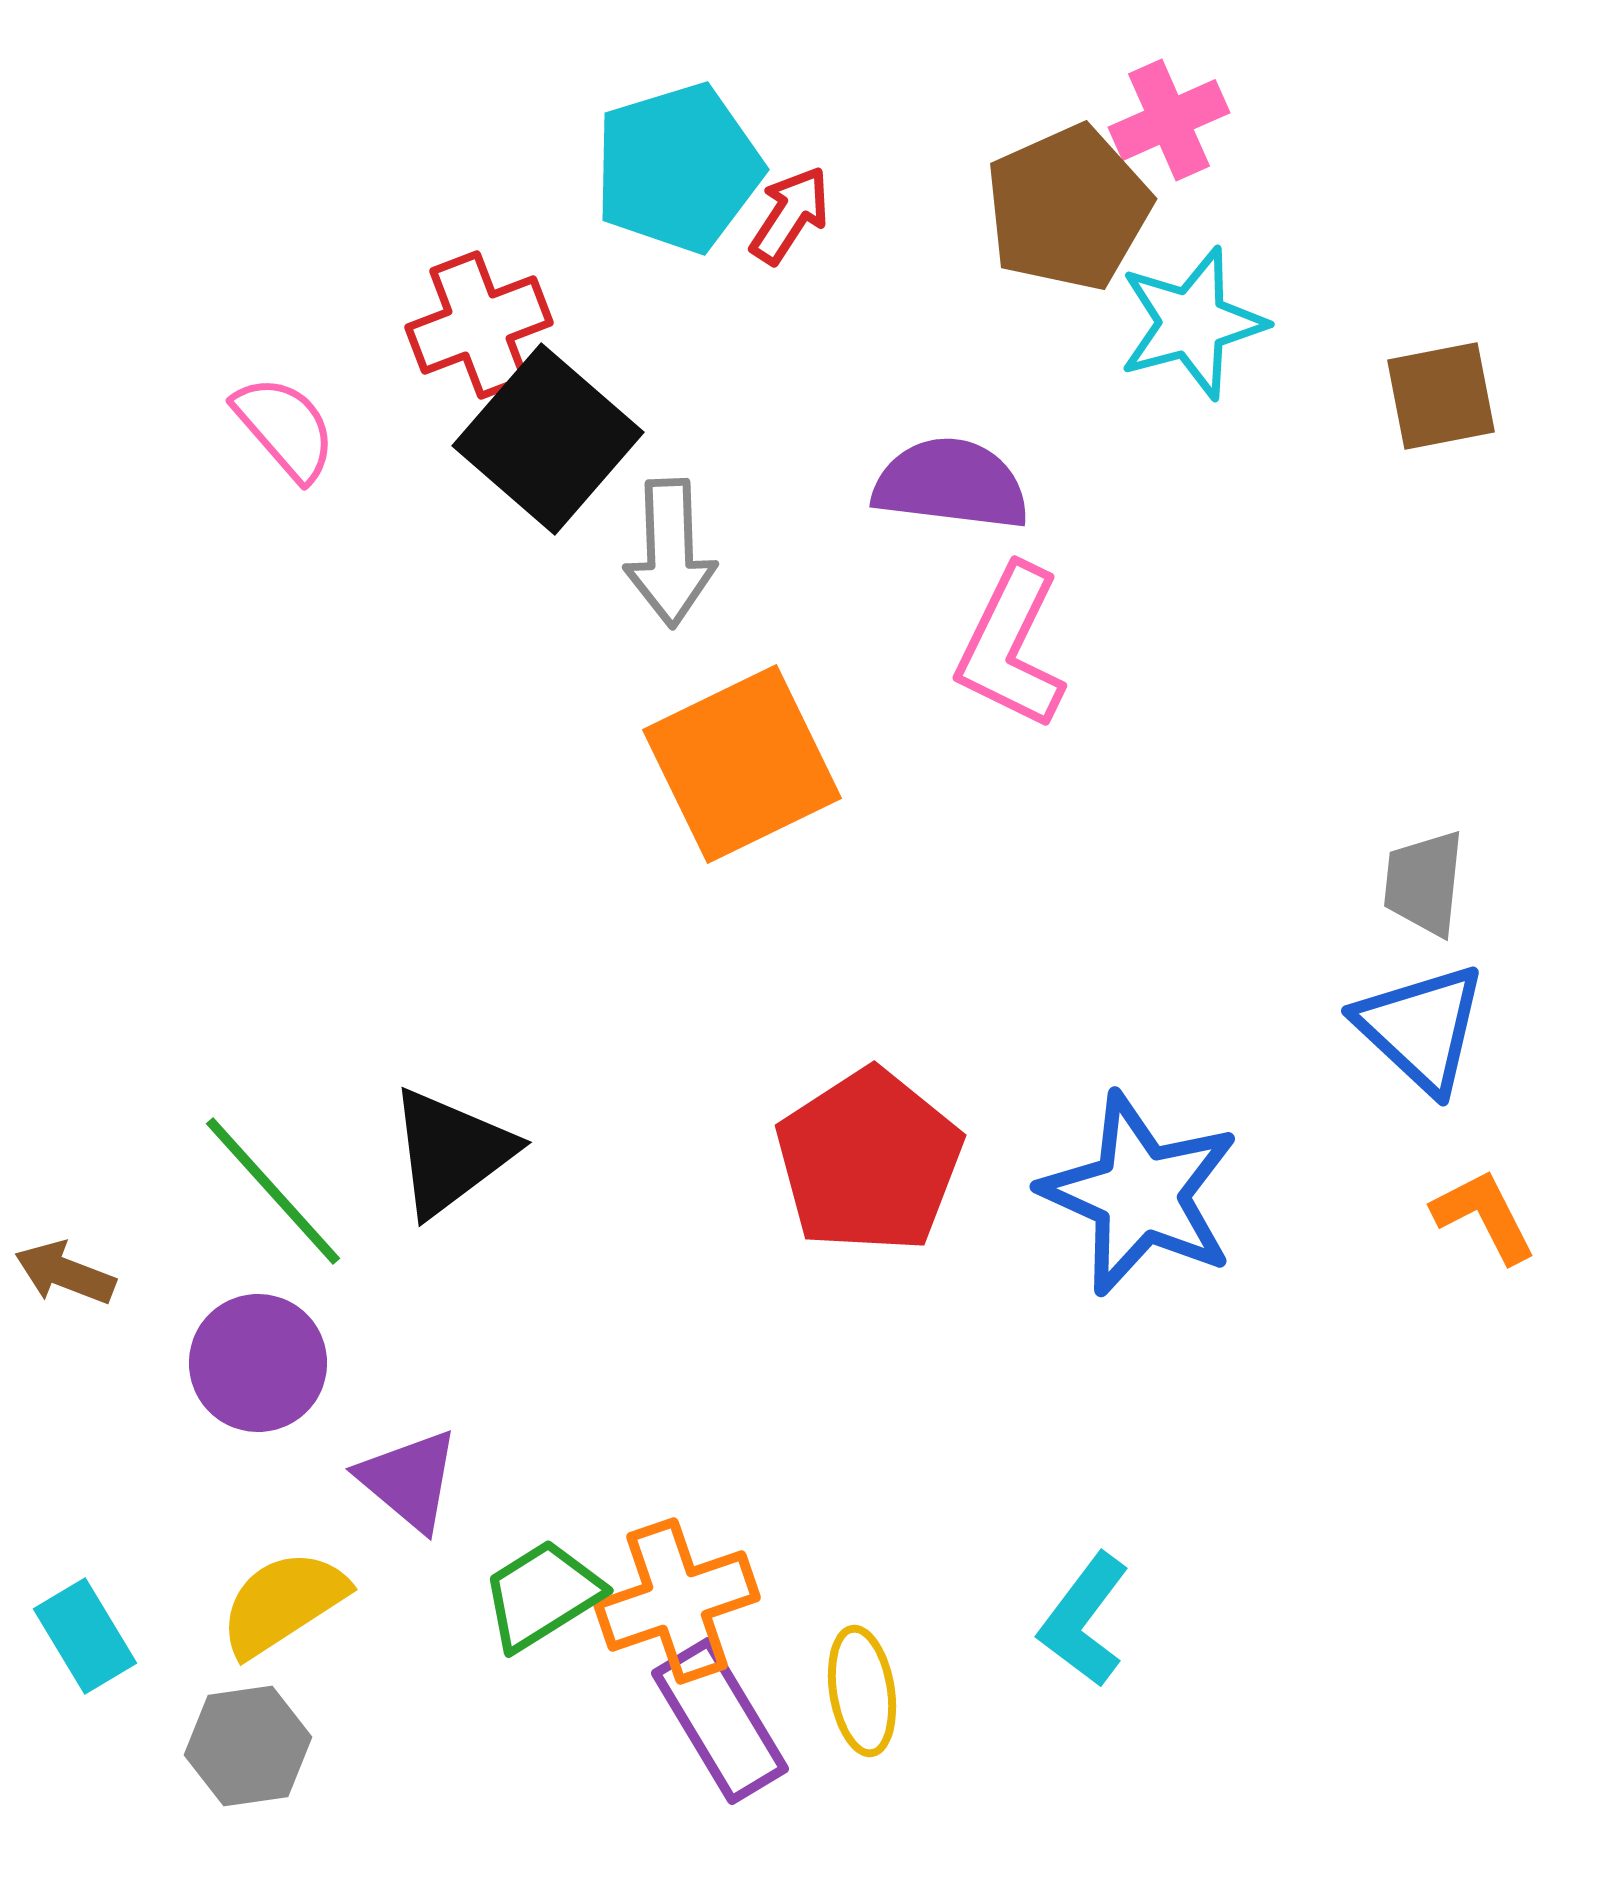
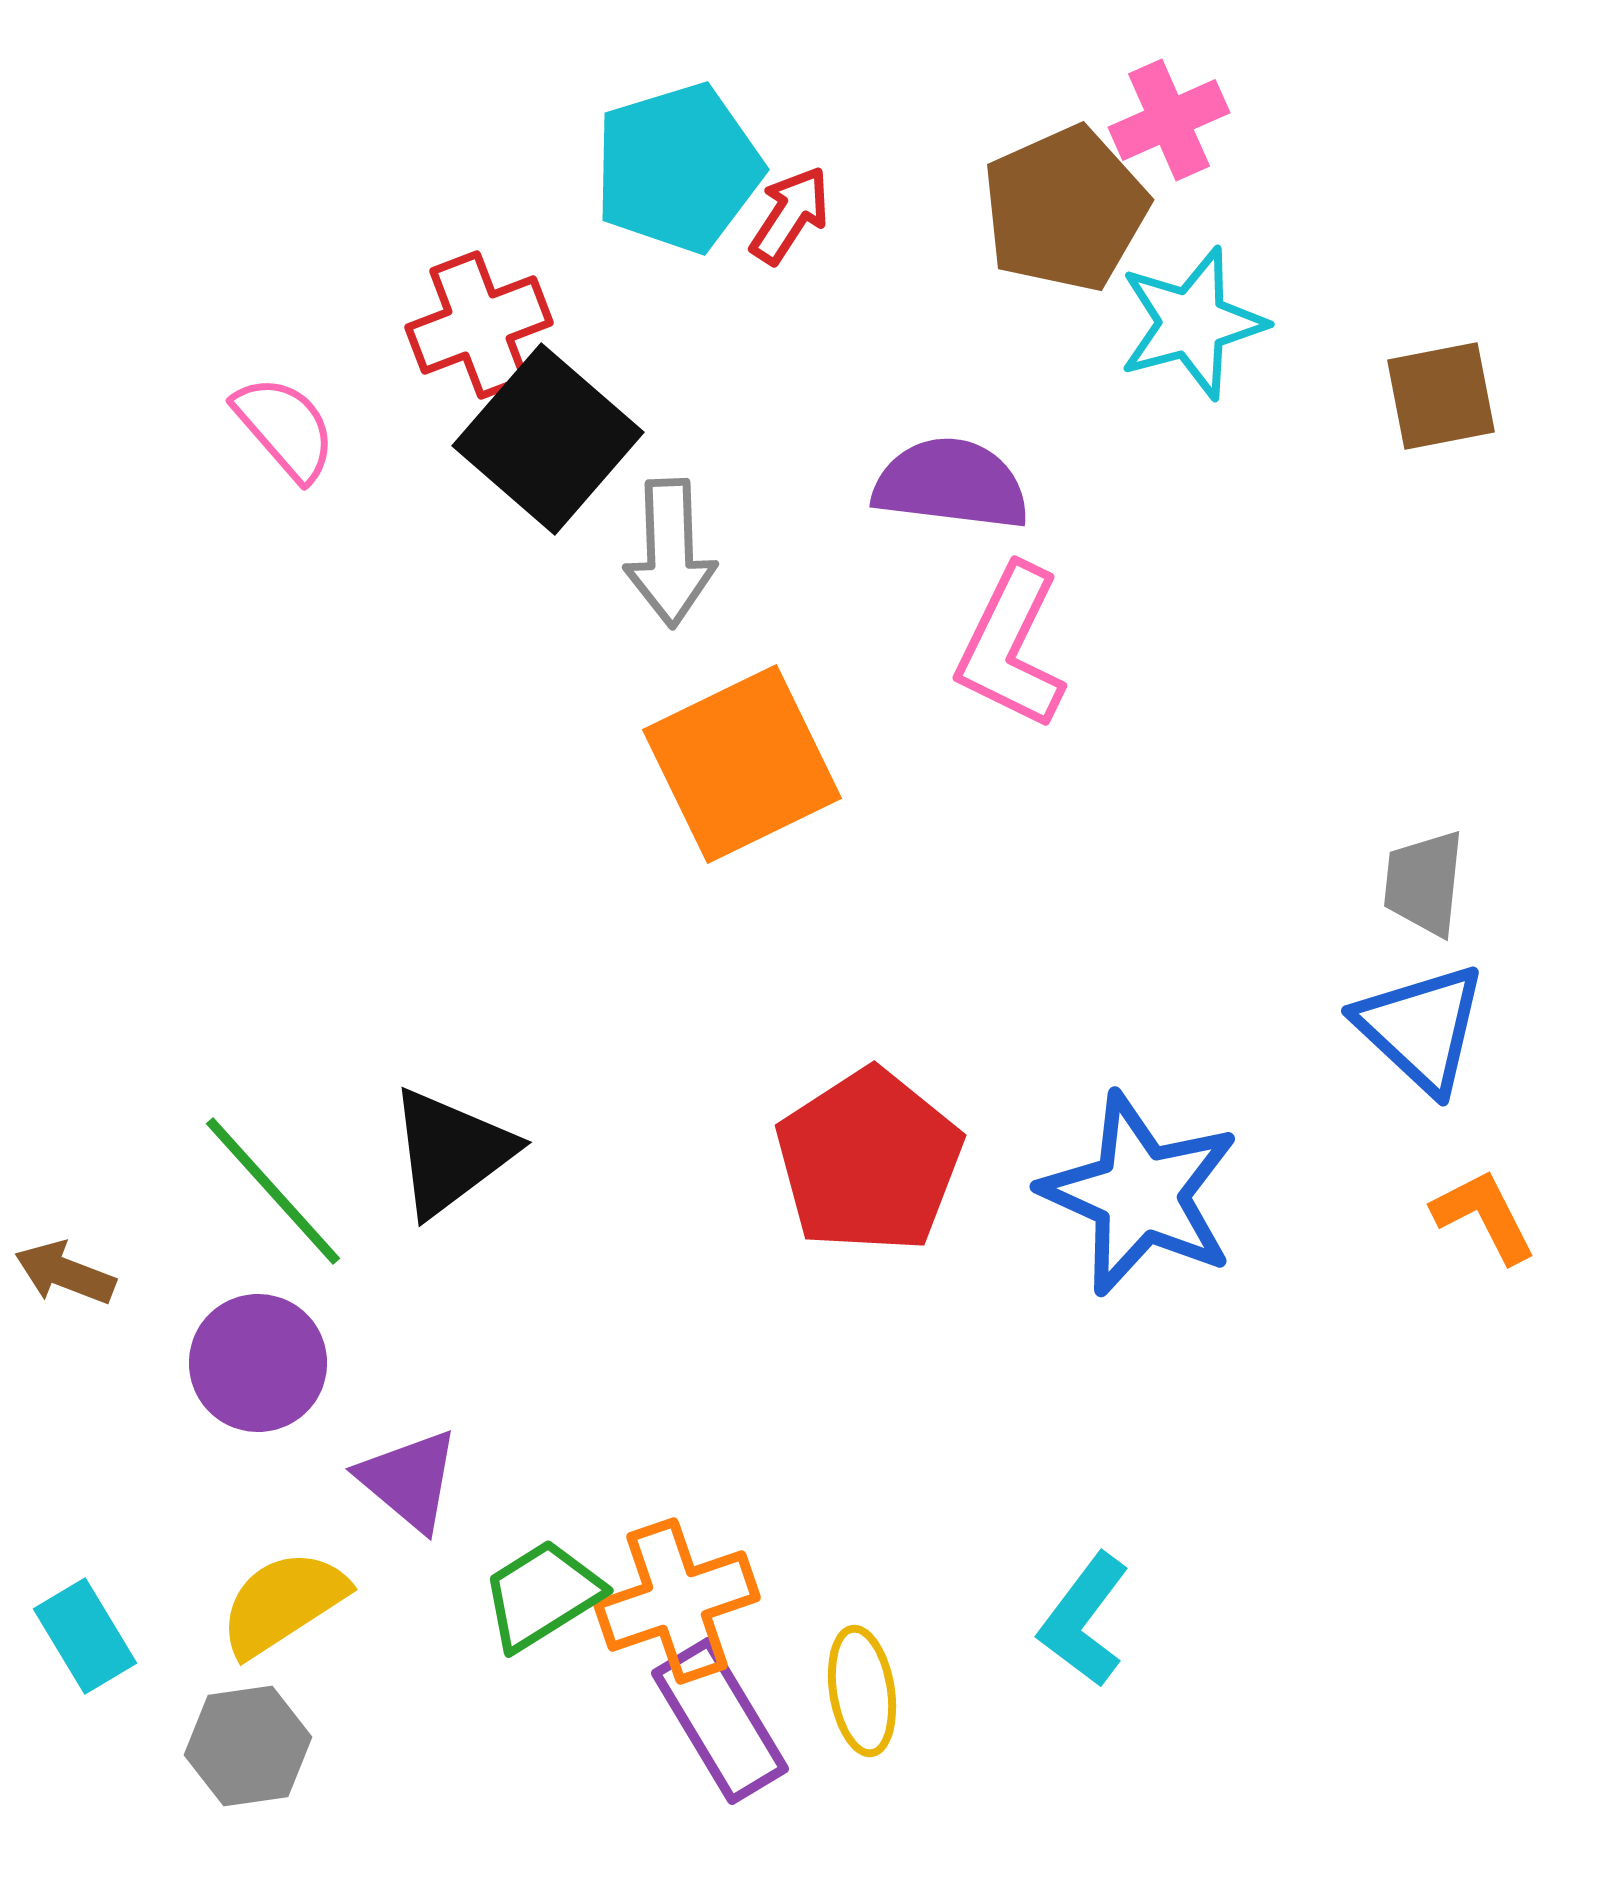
brown pentagon: moved 3 px left, 1 px down
